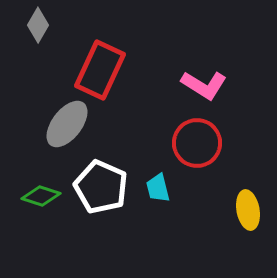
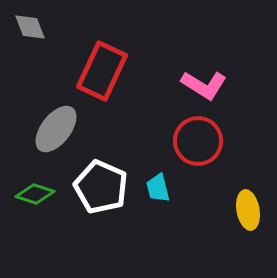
gray diamond: moved 8 px left, 2 px down; rotated 52 degrees counterclockwise
red rectangle: moved 2 px right, 1 px down
gray ellipse: moved 11 px left, 5 px down
red circle: moved 1 px right, 2 px up
green diamond: moved 6 px left, 2 px up
